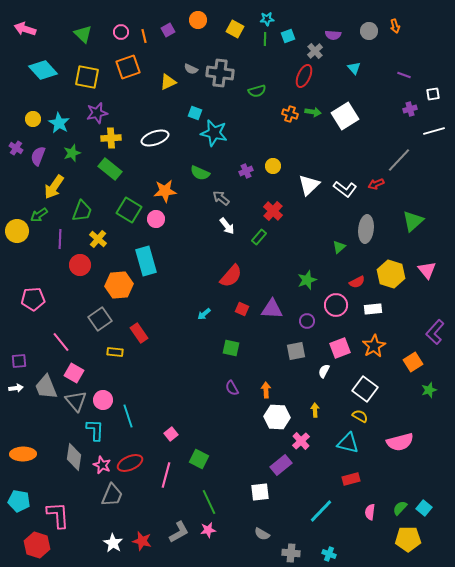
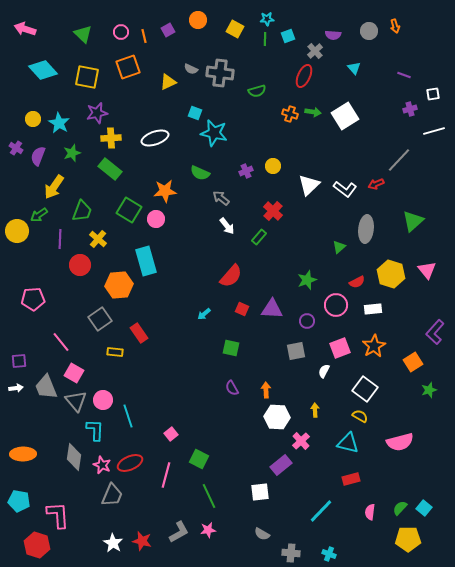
green line at (209, 502): moved 6 px up
